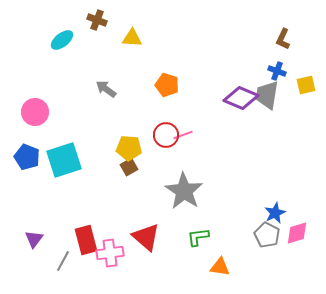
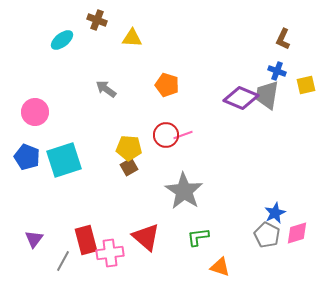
orange triangle: rotated 10 degrees clockwise
